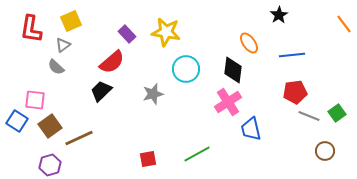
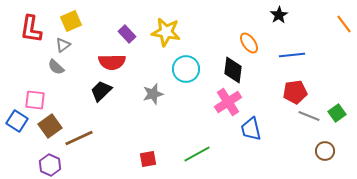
red semicircle: rotated 40 degrees clockwise
purple hexagon: rotated 20 degrees counterclockwise
